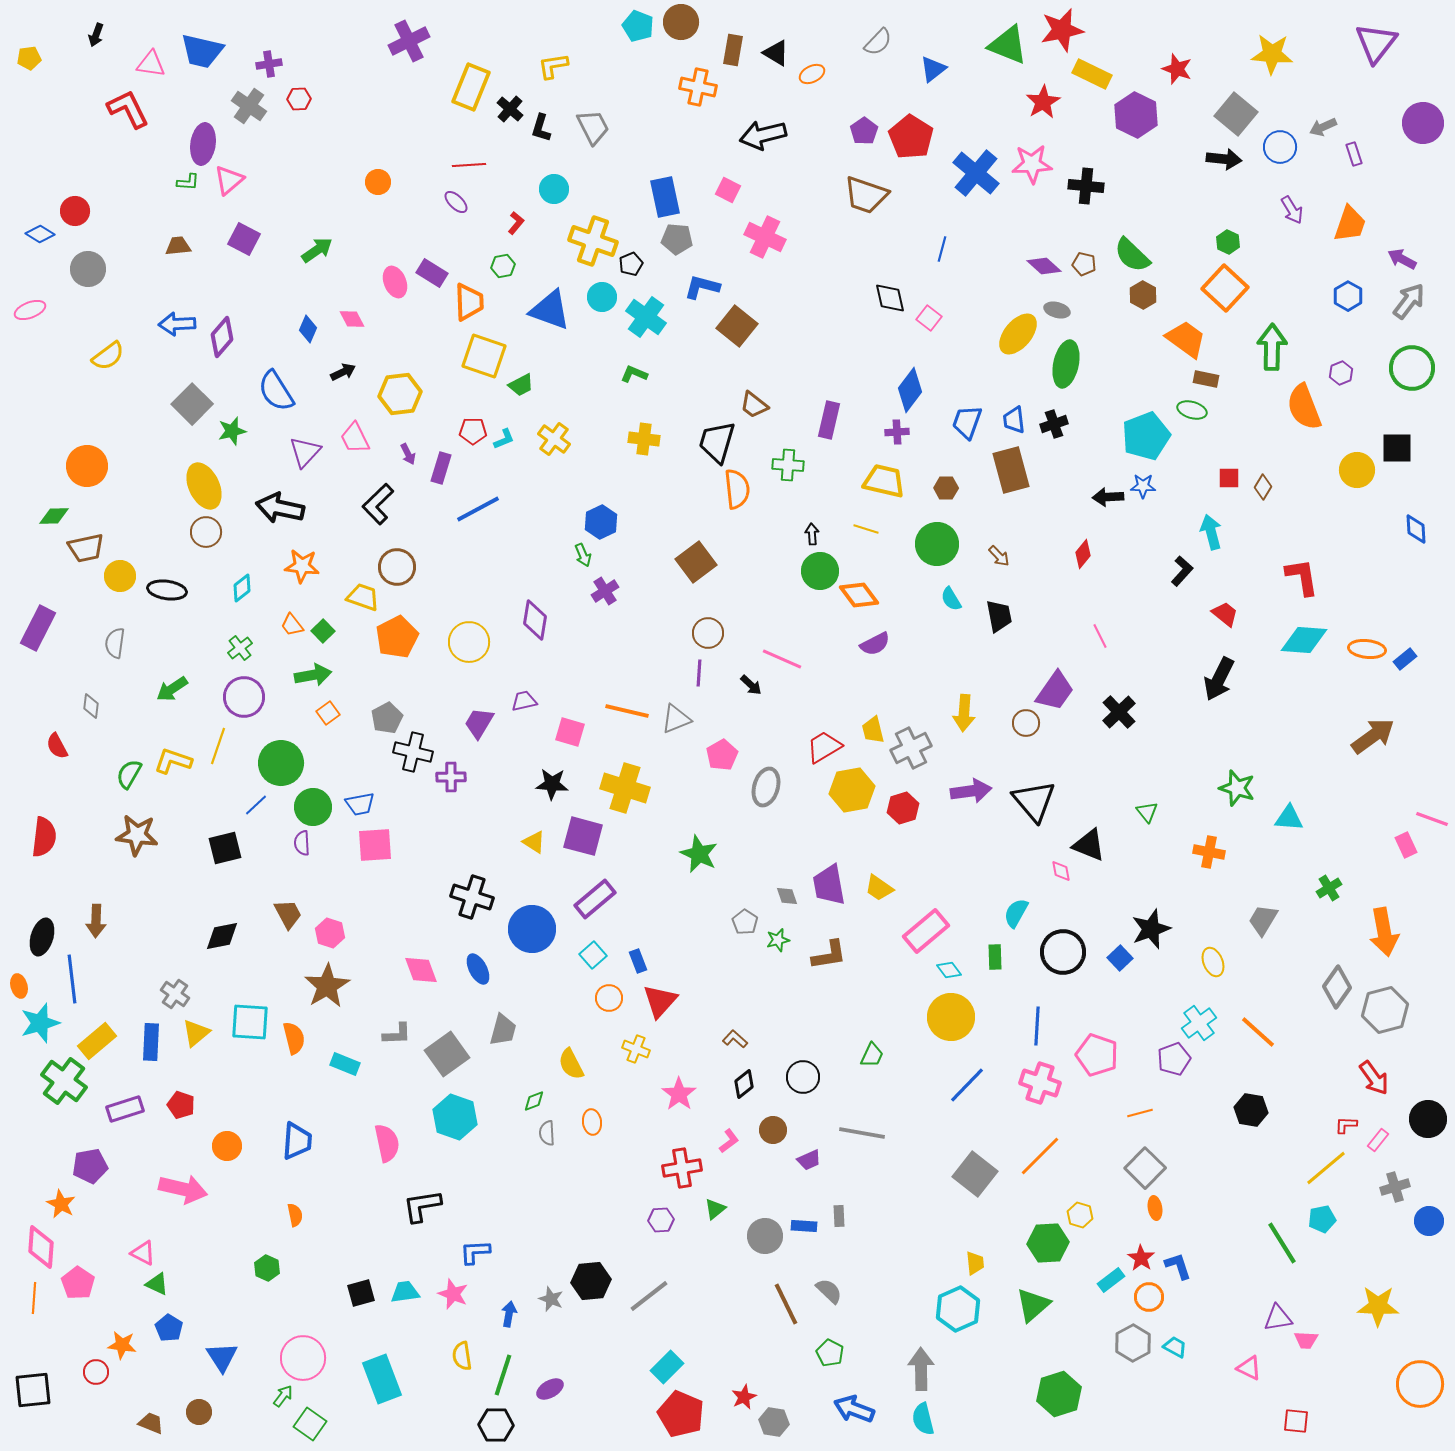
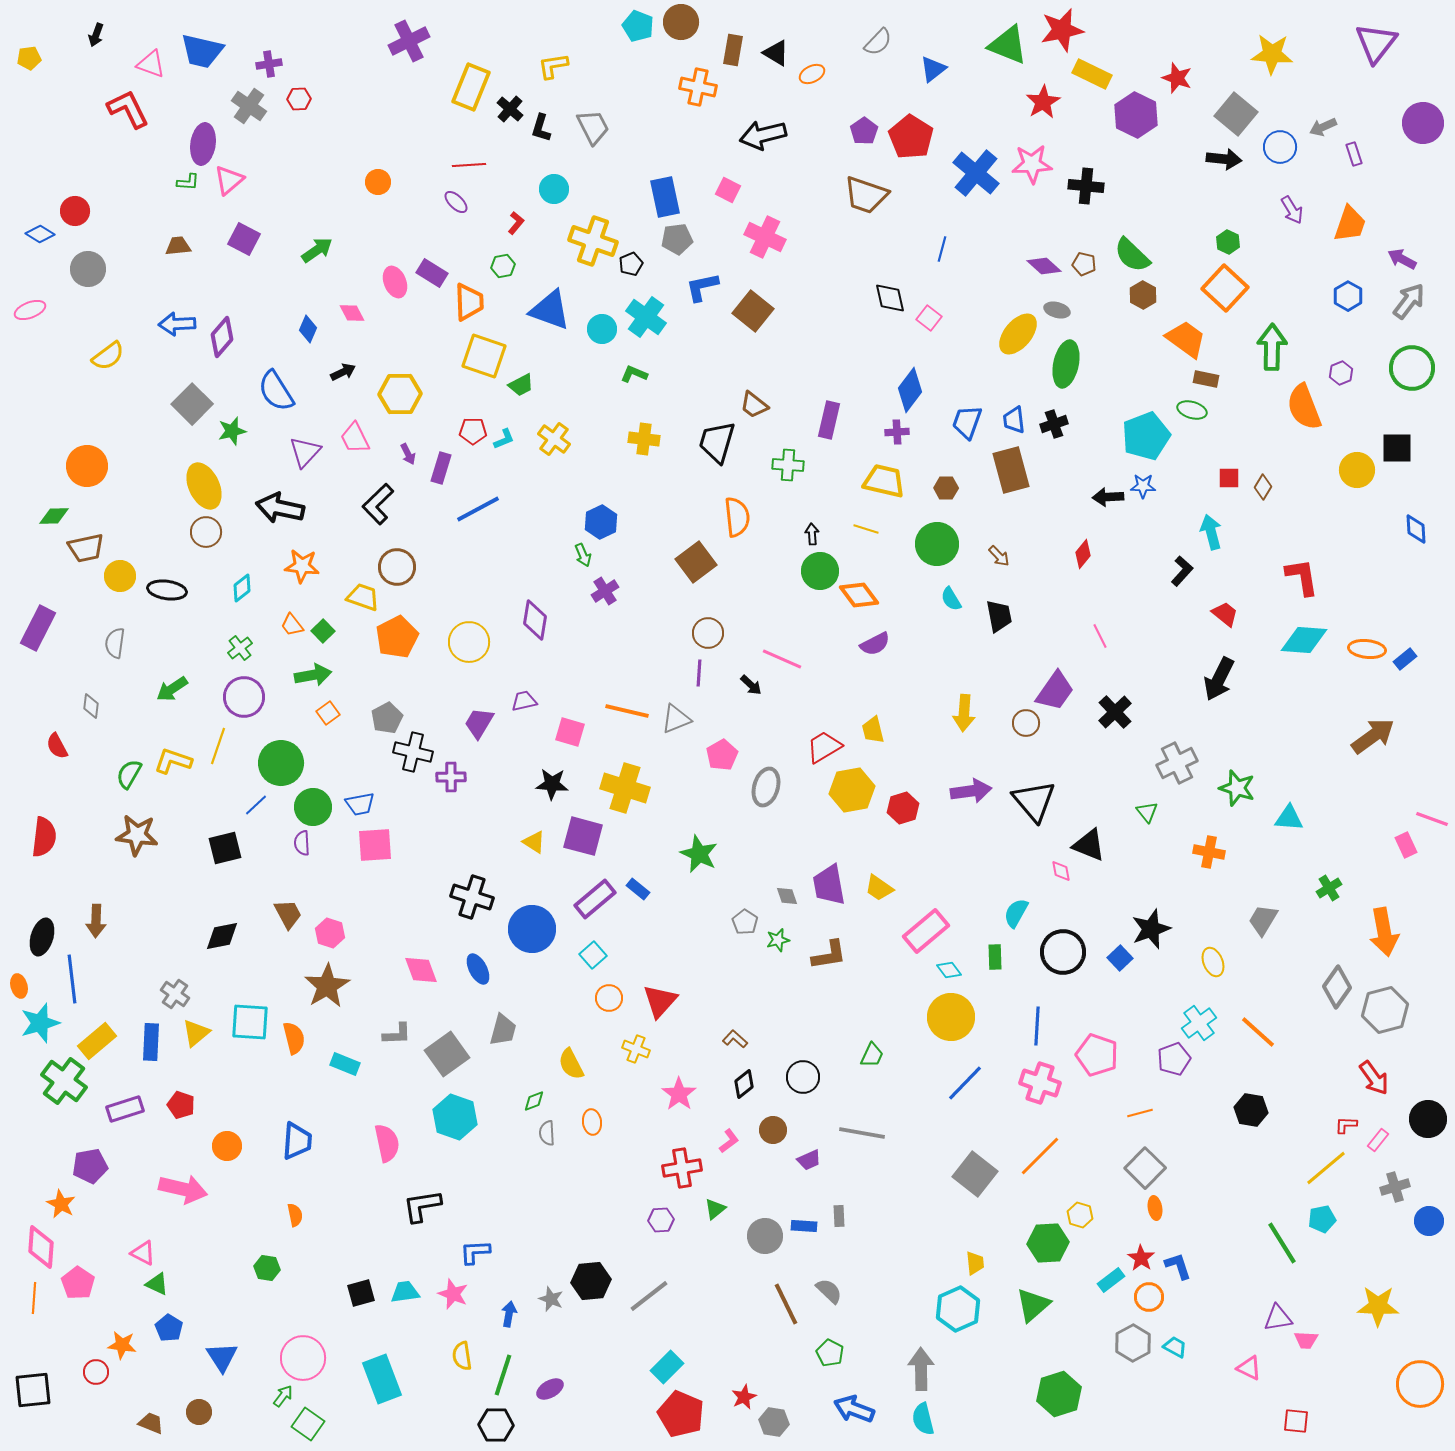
pink triangle at (151, 64): rotated 12 degrees clockwise
red star at (1177, 69): moved 9 px down
gray pentagon at (677, 239): rotated 12 degrees counterclockwise
blue L-shape at (702, 287): rotated 27 degrees counterclockwise
cyan circle at (602, 297): moved 32 px down
pink diamond at (352, 319): moved 6 px up
brown square at (737, 326): moved 16 px right, 15 px up
yellow hexagon at (400, 394): rotated 6 degrees clockwise
orange semicircle at (737, 489): moved 28 px down
black cross at (1119, 712): moved 4 px left
gray cross at (911, 748): moved 266 px right, 15 px down
blue rectangle at (638, 961): moved 72 px up; rotated 30 degrees counterclockwise
blue line at (967, 1085): moved 2 px left, 2 px up
green hexagon at (267, 1268): rotated 15 degrees counterclockwise
green square at (310, 1424): moved 2 px left
